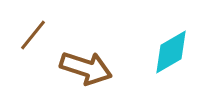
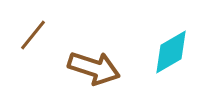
brown arrow: moved 8 px right
